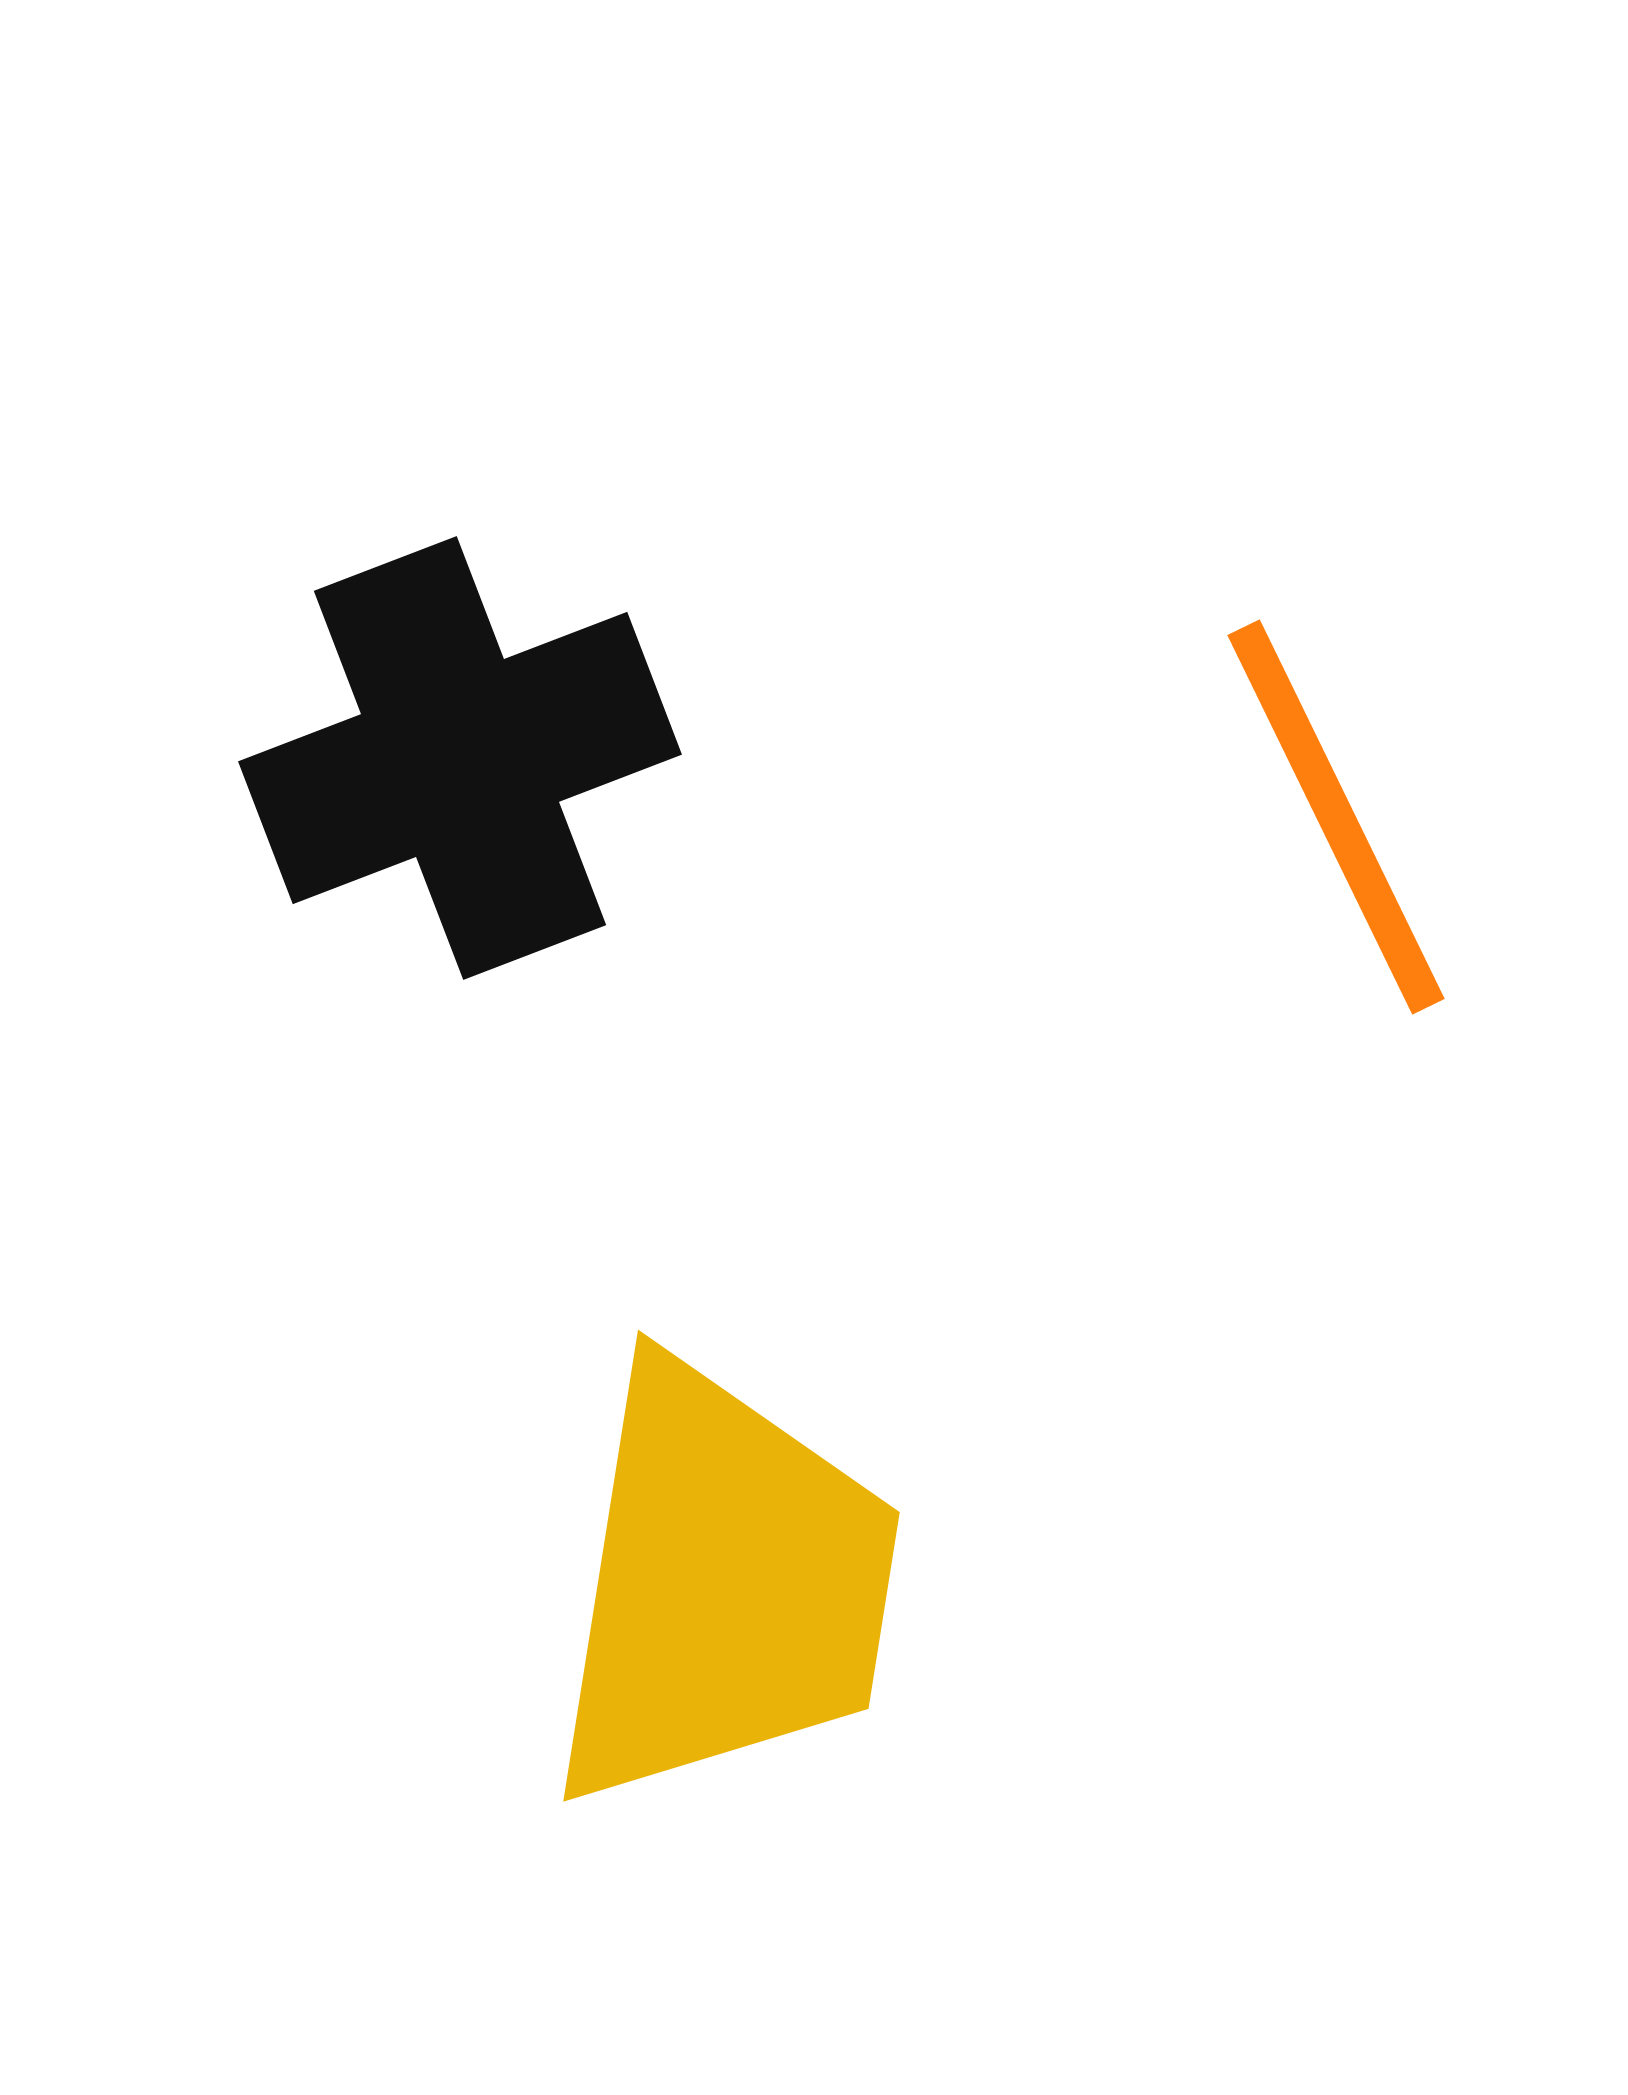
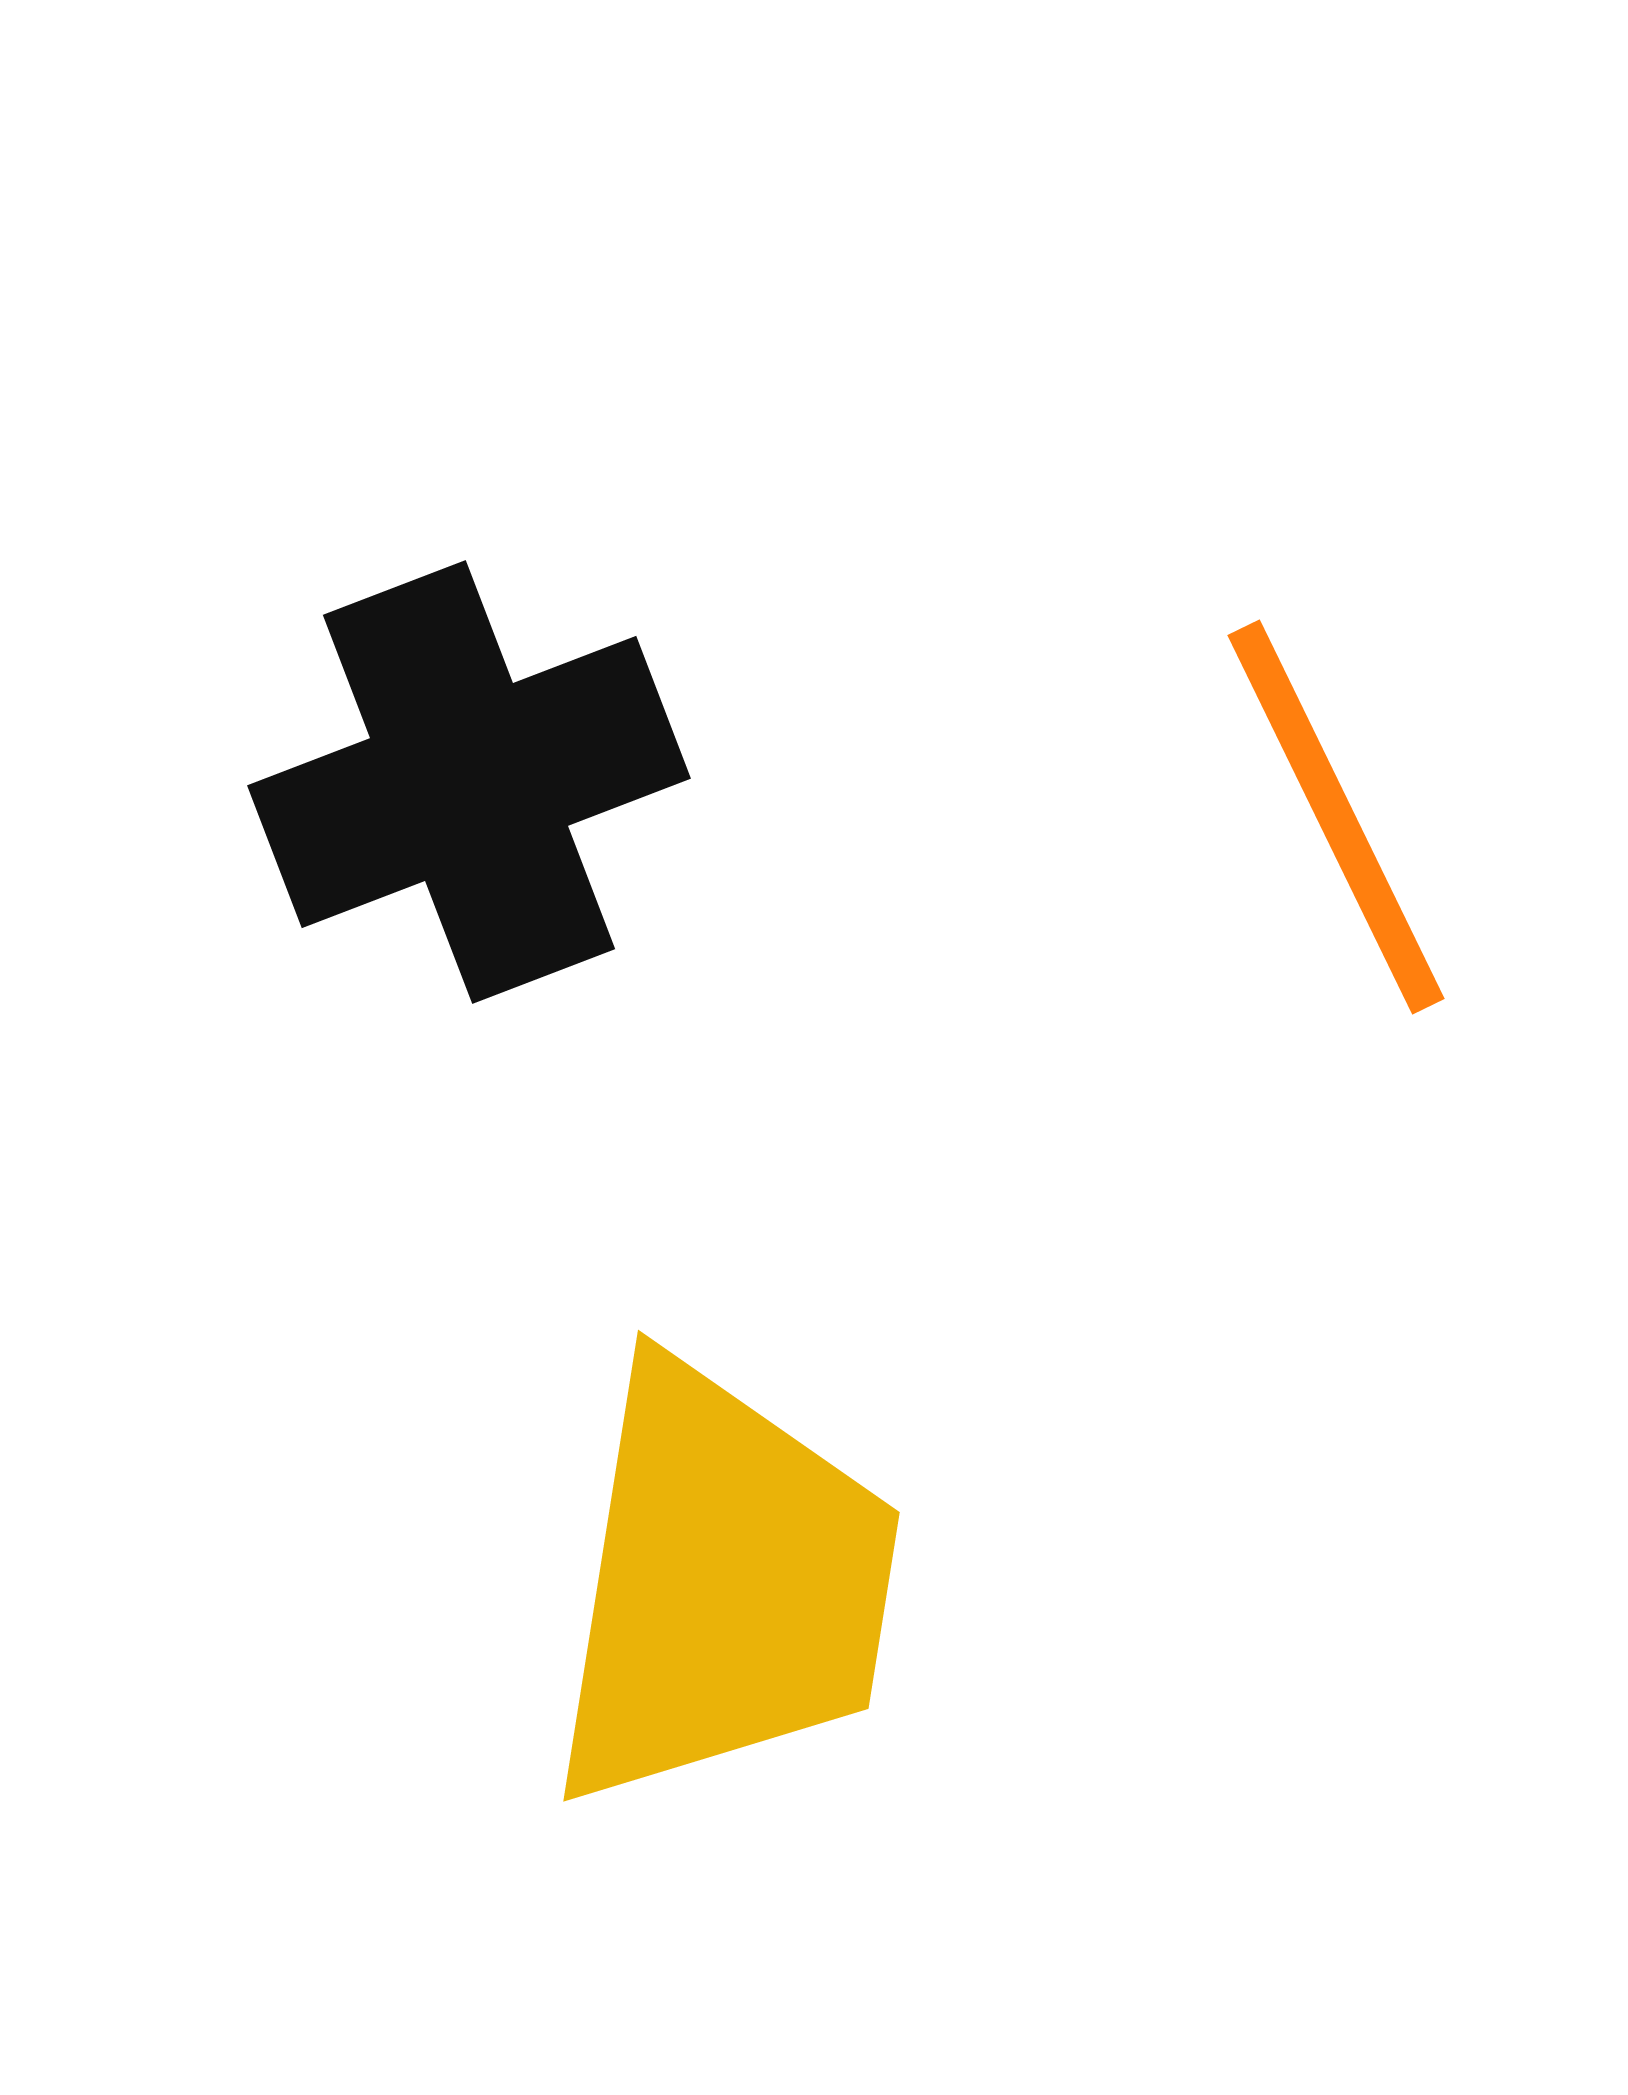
black cross: moved 9 px right, 24 px down
